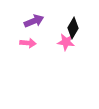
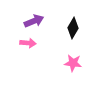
pink star: moved 7 px right, 21 px down
